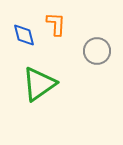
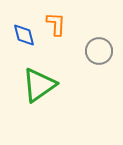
gray circle: moved 2 px right
green triangle: moved 1 px down
